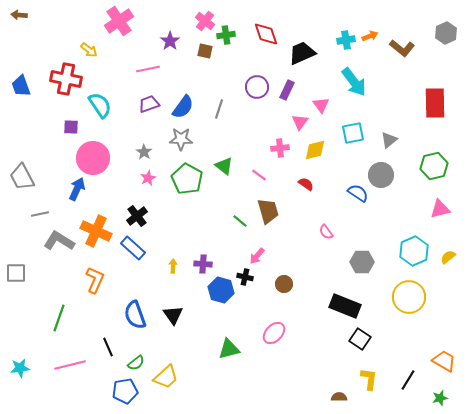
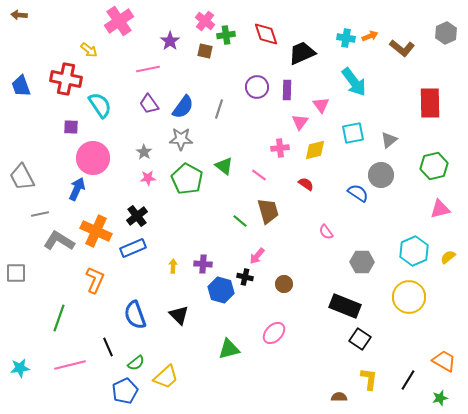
cyan cross at (346, 40): moved 2 px up; rotated 18 degrees clockwise
purple rectangle at (287, 90): rotated 24 degrees counterclockwise
red rectangle at (435, 103): moved 5 px left
purple trapezoid at (149, 104): rotated 105 degrees counterclockwise
pink star at (148, 178): rotated 21 degrees clockwise
blue rectangle at (133, 248): rotated 65 degrees counterclockwise
black triangle at (173, 315): moved 6 px right; rotated 10 degrees counterclockwise
blue pentagon at (125, 391): rotated 15 degrees counterclockwise
